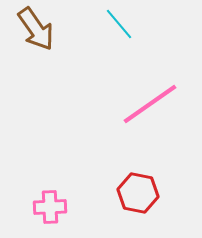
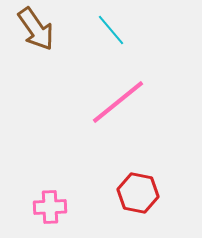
cyan line: moved 8 px left, 6 px down
pink line: moved 32 px left, 2 px up; rotated 4 degrees counterclockwise
